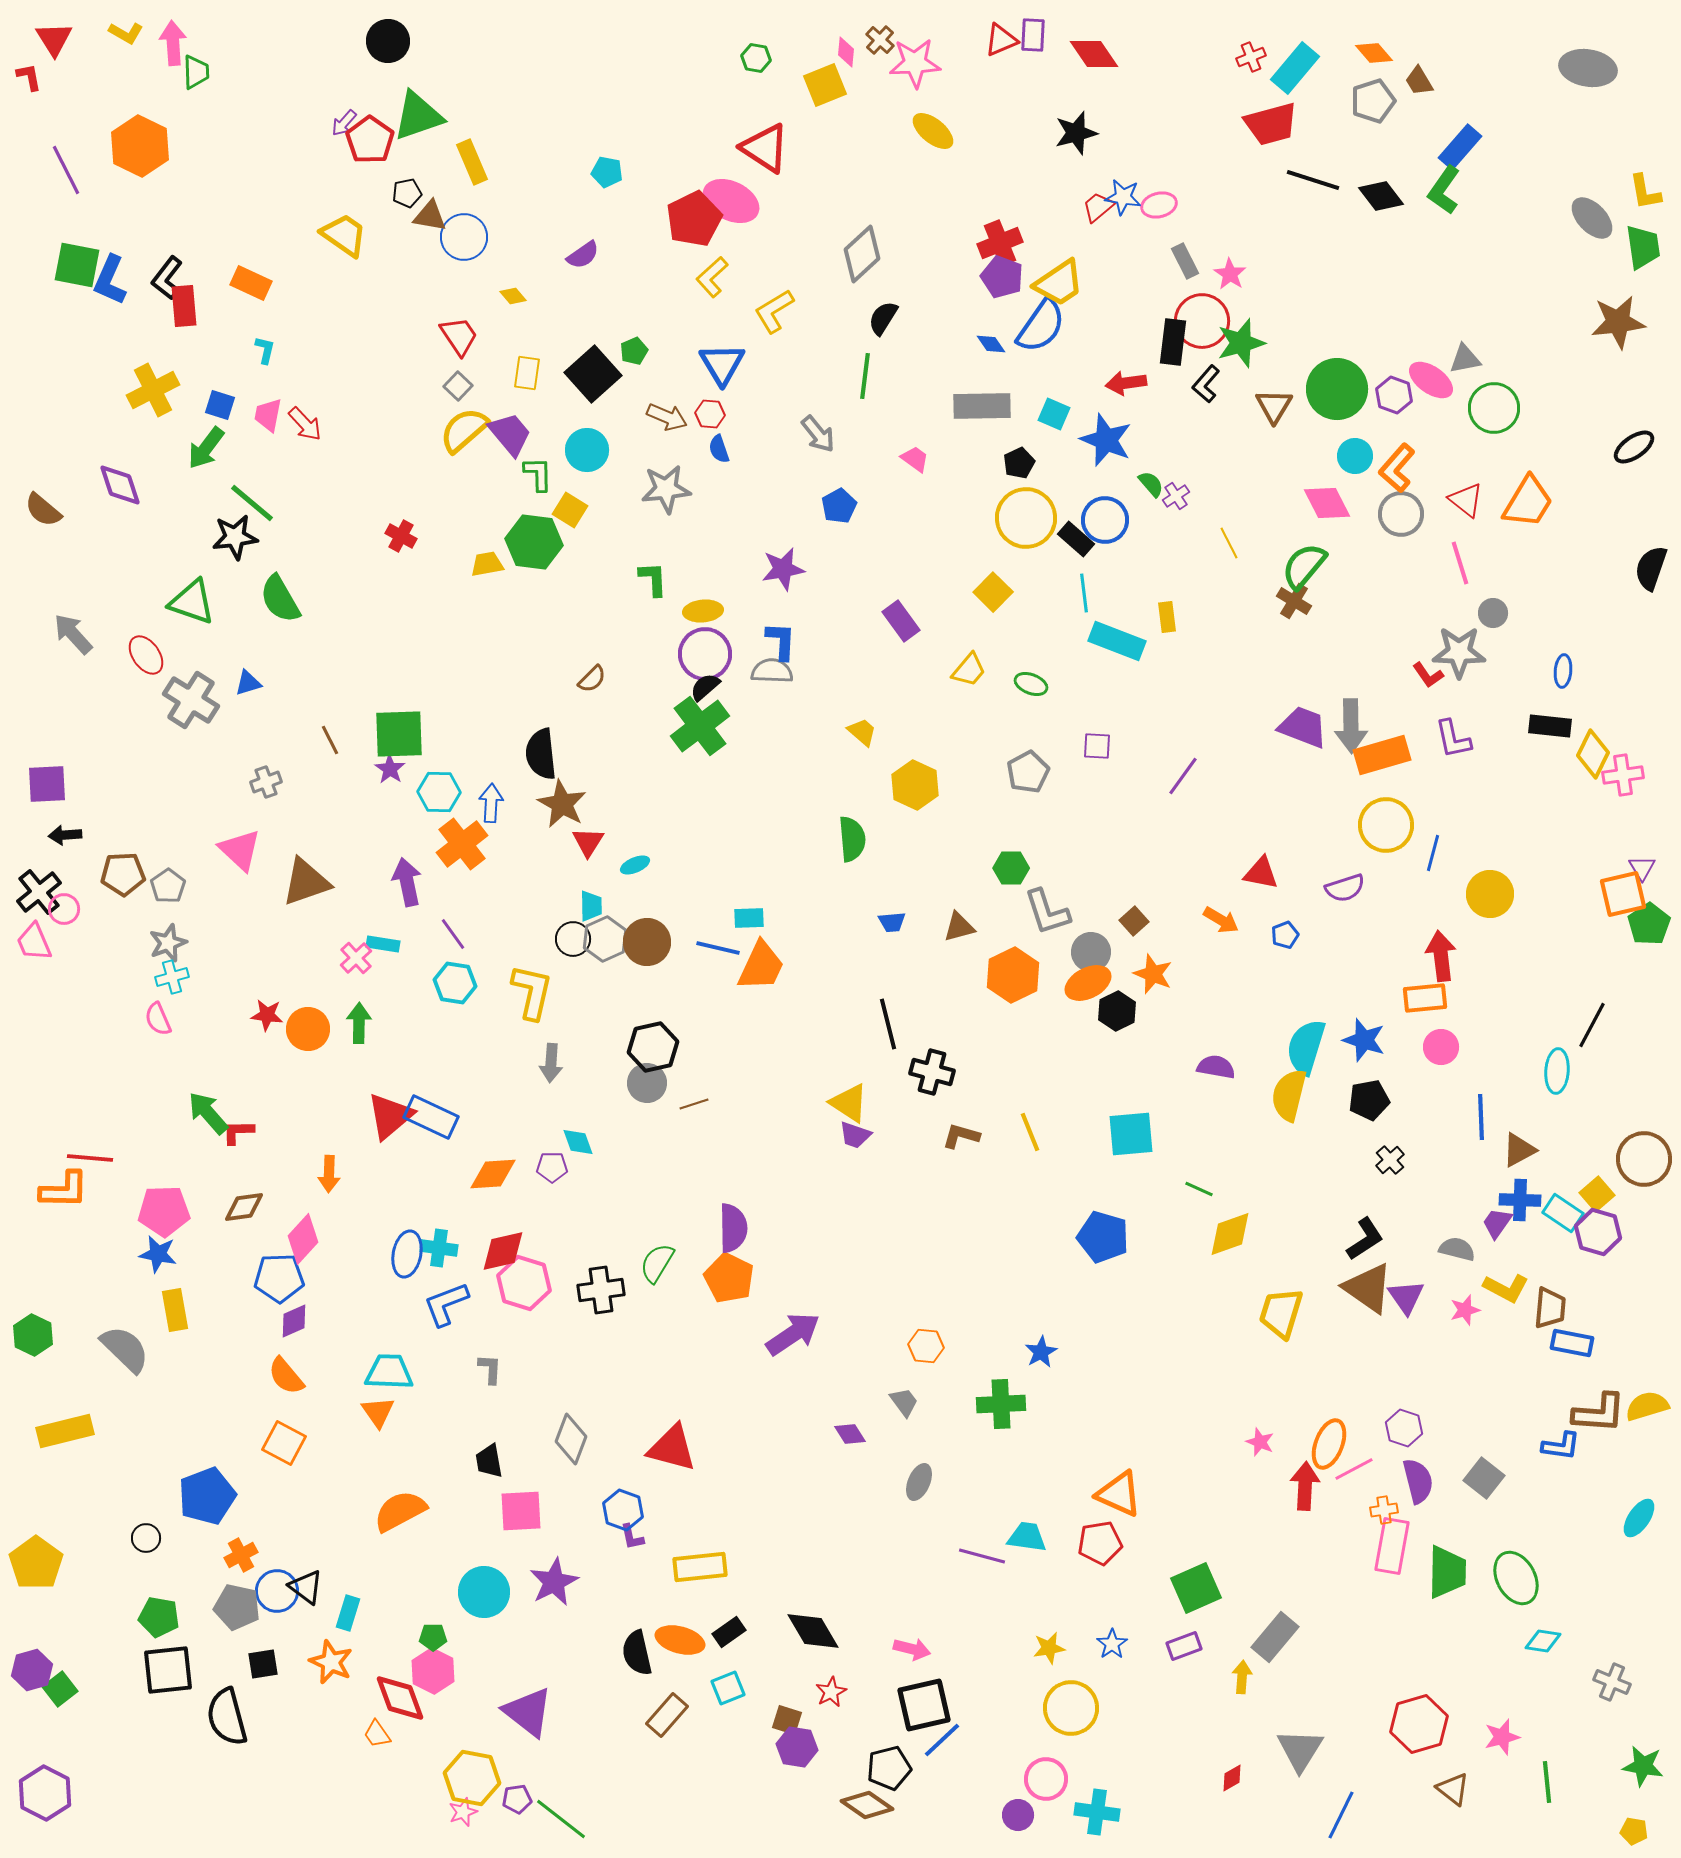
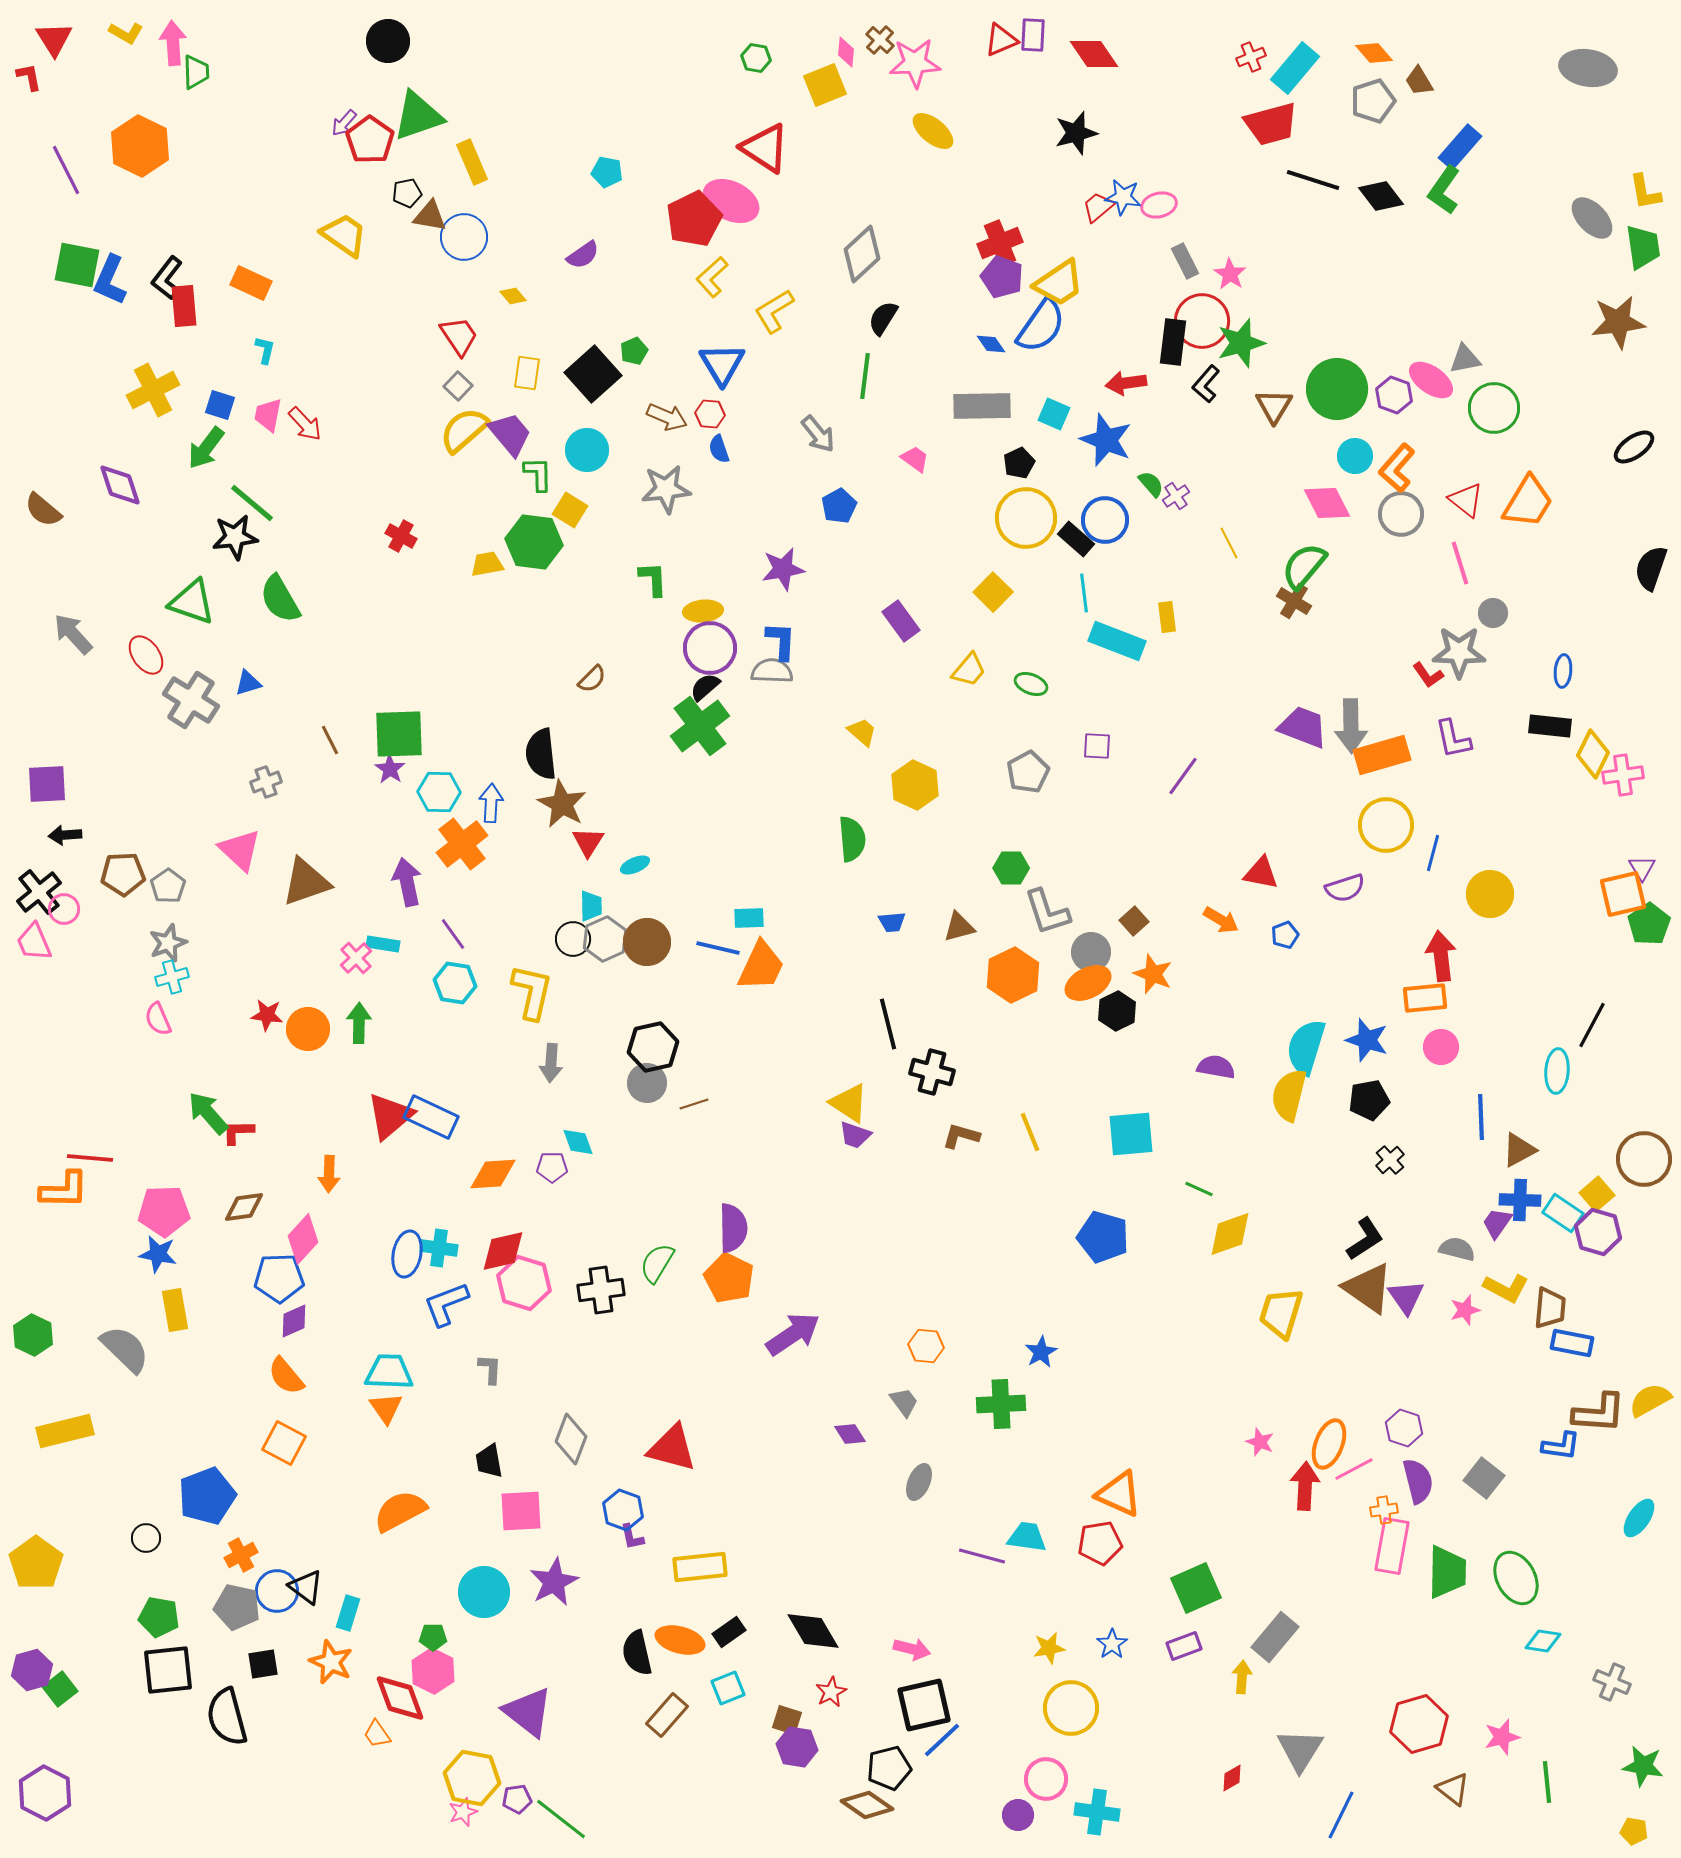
purple circle at (705, 654): moved 5 px right, 6 px up
blue star at (1364, 1040): moved 3 px right
yellow semicircle at (1647, 1406): moved 3 px right, 6 px up; rotated 12 degrees counterclockwise
orange triangle at (378, 1412): moved 8 px right, 4 px up
